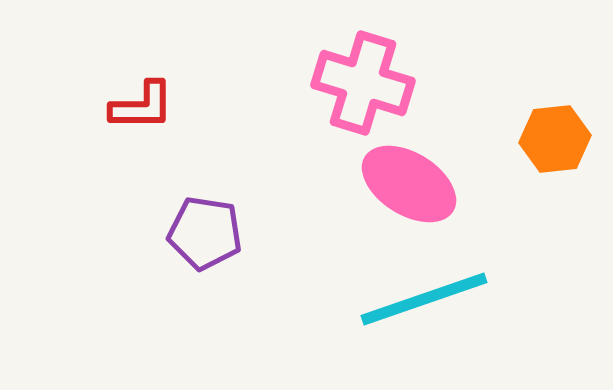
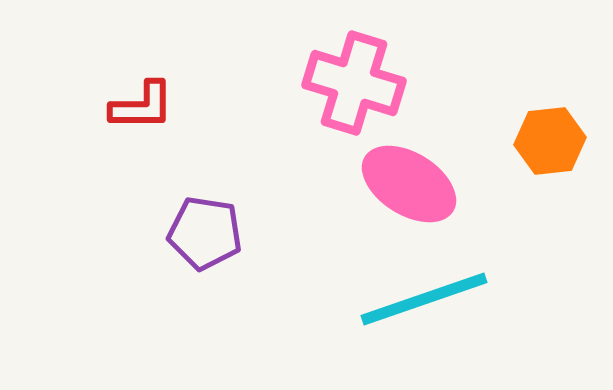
pink cross: moved 9 px left
orange hexagon: moved 5 px left, 2 px down
